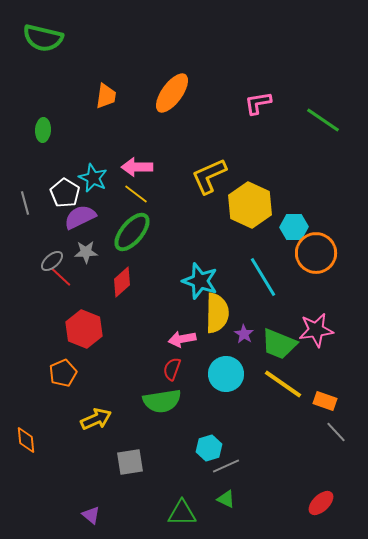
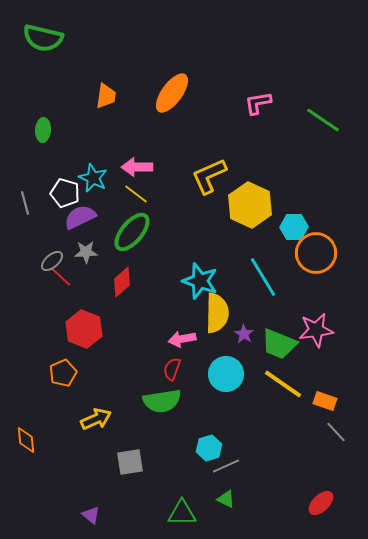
white pentagon at (65, 193): rotated 16 degrees counterclockwise
